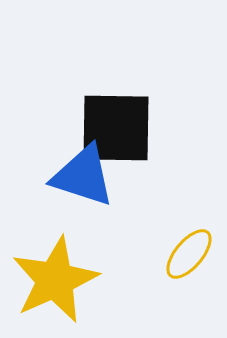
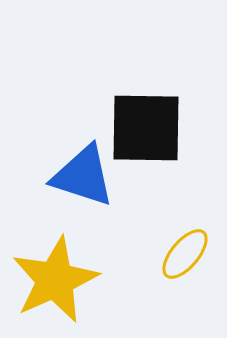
black square: moved 30 px right
yellow ellipse: moved 4 px left
